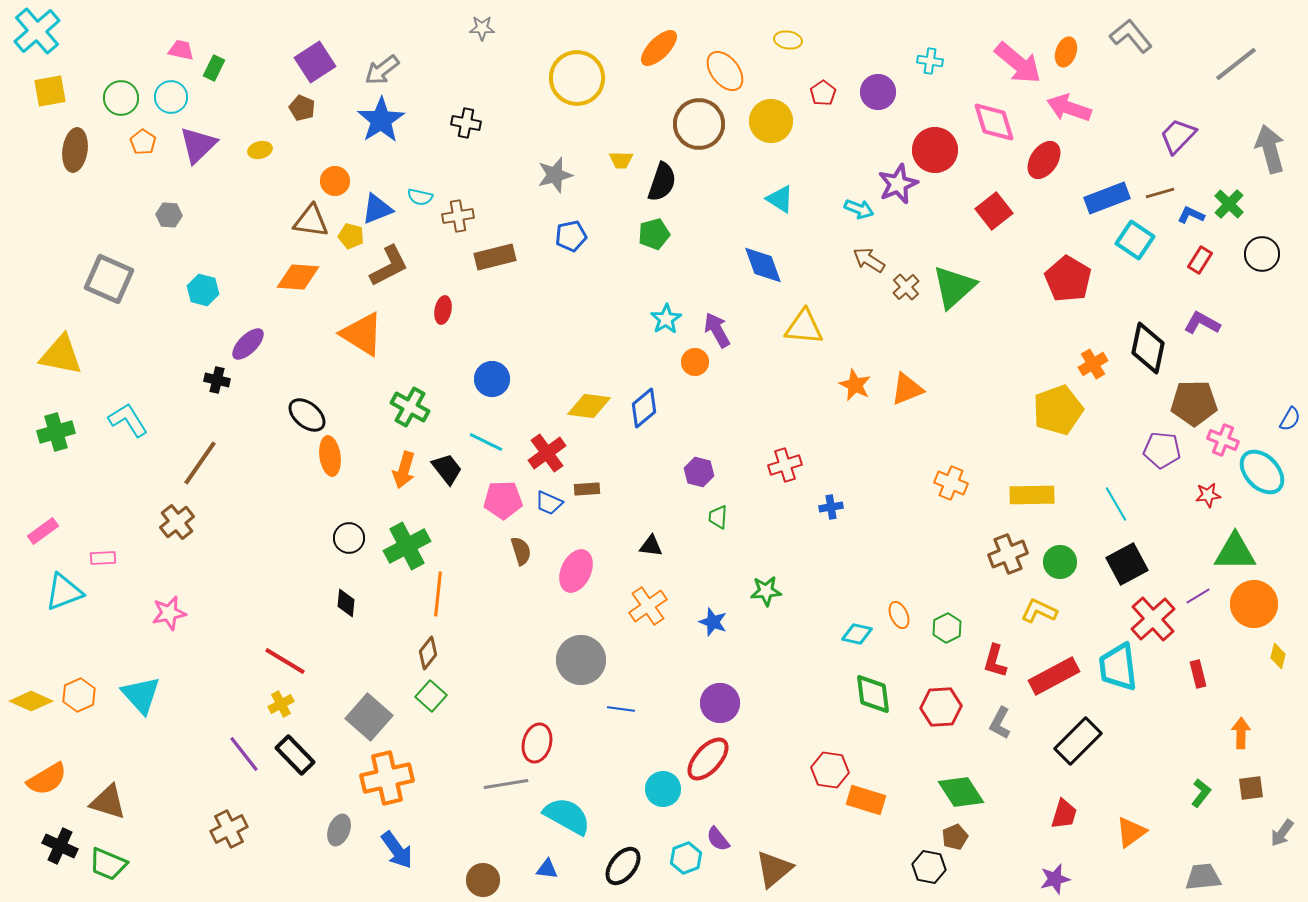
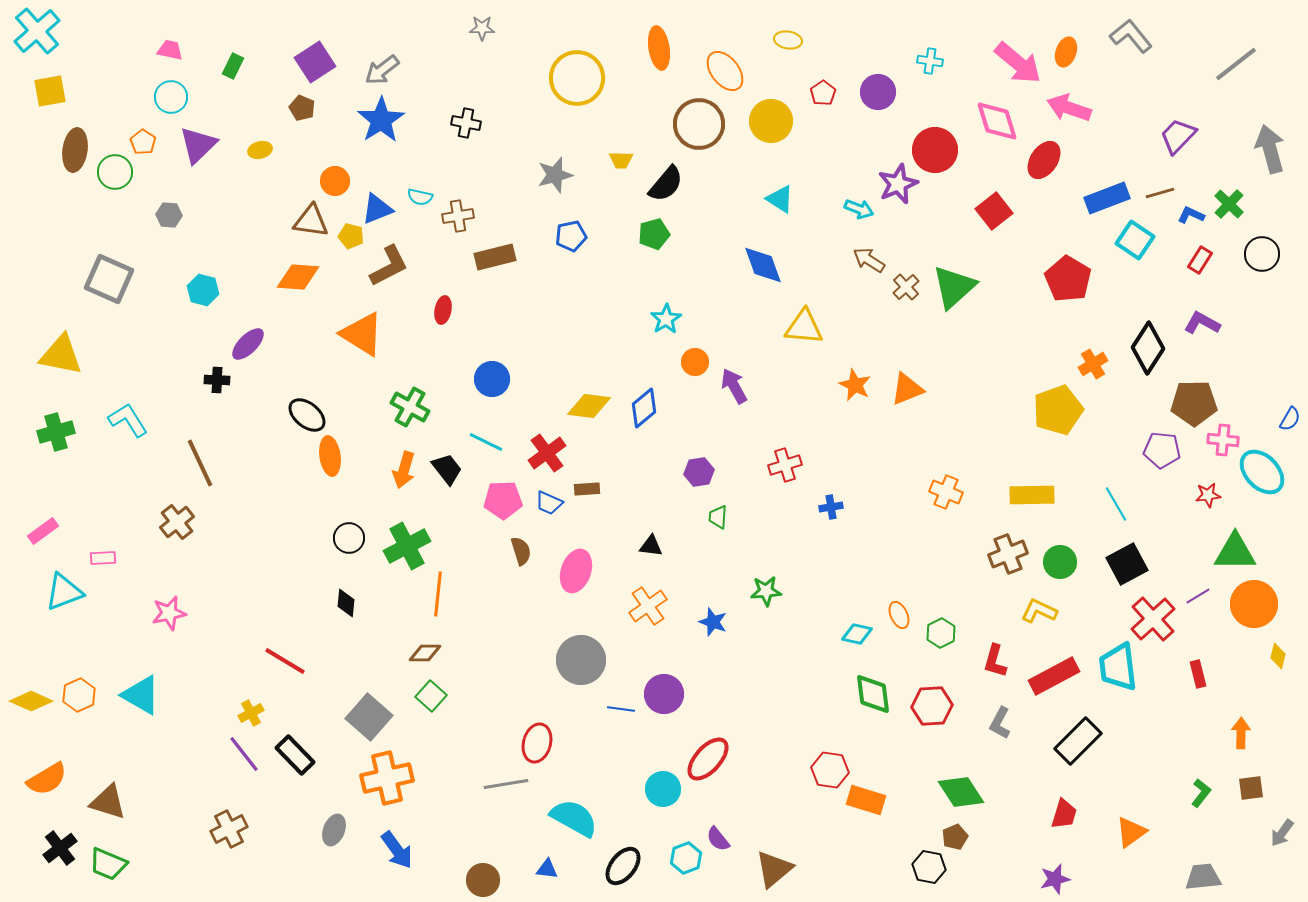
orange ellipse at (659, 48): rotated 54 degrees counterclockwise
pink trapezoid at (181, 50): moved 11 px left
green rectangle at (214, 68): moved 19 px right, 2 px up
green circle at (121, 98): moved 6 px left, 74 px down
pink diamond at (994, 122): moved 3 px right, 1 px up
black semicircle at (662, 182): moved 4 px right, 2 px down; rotated 21 degrees clockwise
purple arrow at (717, 330): moved 17 px right, 56 px down
black diamond at (1148, 348): rotated 21 degrees clockwise
black cross at (217, 380): rotated 10 degrees counterclockwise
pink cross at (1223, 440): rotated 16 degrees counterclockwise
brown line at (200, 463): rotated 60 degrees counterclockwise
purple hexagon at (699, 472): rotated 24 degrees counterclockwise
orange cross at (951, 483): moved 5 px left, 9 px down
pink ellipse at (576, 571): rotated 6 degrees counterclockwise
green hexagon at (947, 628): moved 6 px left, 5 px down
brown diamond at (428, 653): moved 3 px left; rotated 52 degrees clockwise
cyan triangle at (141, 695): rotated 18 degrees counterclockwise
purple circle at (720, 703): moved 56 px left, 9 px up
yellow cross at (281, 704): moved 30 px left, 9 px down
red hexagon at (941, 707): moved 9 px left, 1 px up
cyan semicircle at (567, 816): moved 7 px right, 2 px down
gray ellipse at (339, 830): moved 5 px left
black cross at (60, 846): moved 2 px down; rotated 28 degrees clockwise
